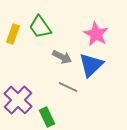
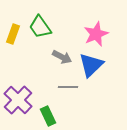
pink star: rotated 20 degrees clockwise
gray line: rotated 24 degrees counterclockwise
green rectangle: moved 1 px right, 1 px up
